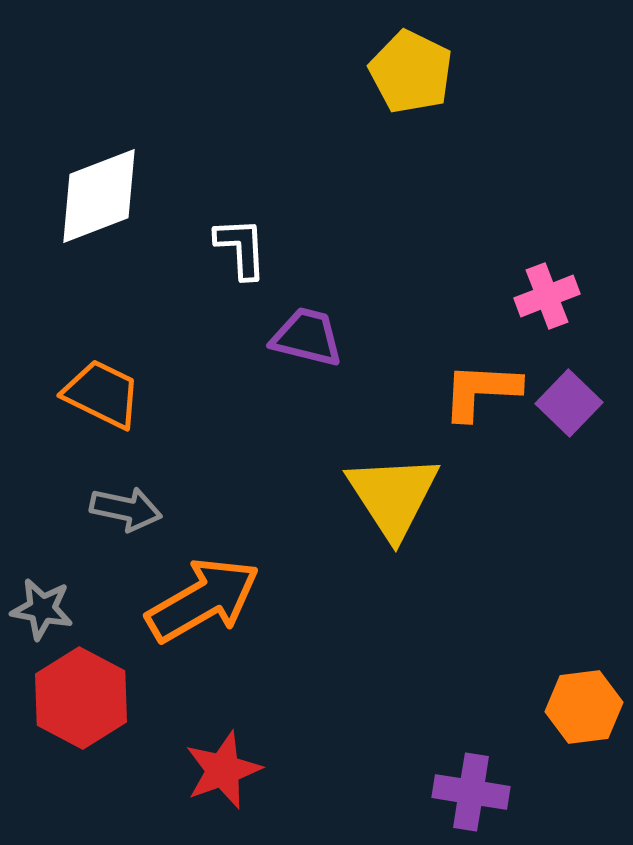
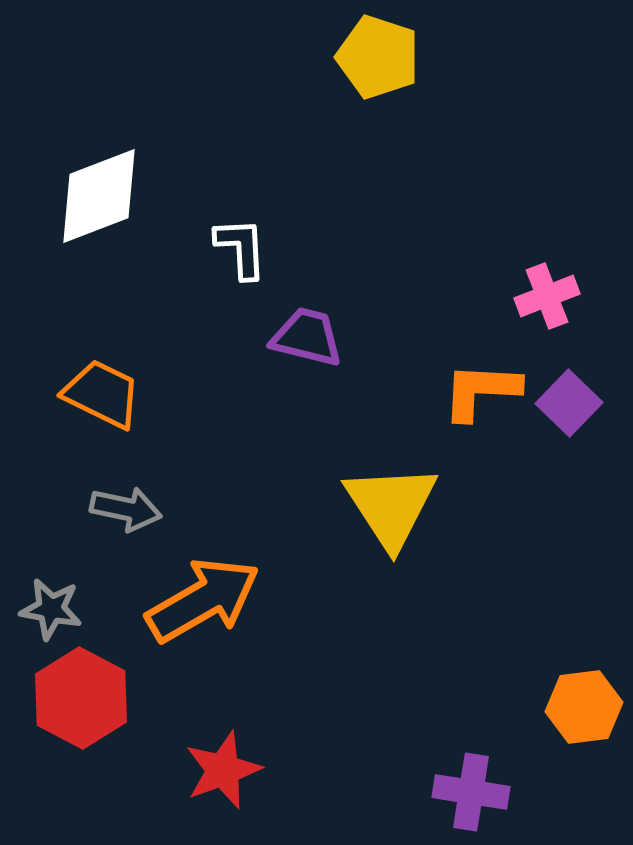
yellow pentagon: moved 33 px left, 15 px up; rotated 8 degrees counterclockwise
yellow triangle: moved 2 px left, 10 px down
gray star: moved 9 px right
